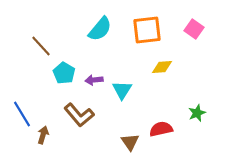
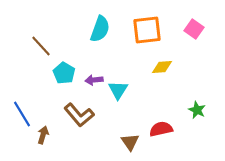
cyan semicircle: rotated 20 degrees counterclockwise
cyan triangle: moved 4 px left
green star: moved 3 px up; rotated 24 degrees counterclockwise
